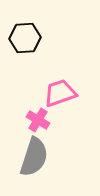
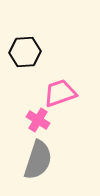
black hexagon: moved 14 px down
gray semicircle: moved 4 px right, 3 px down
